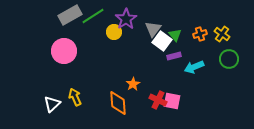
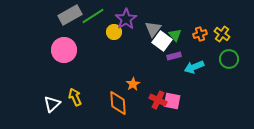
pink circle: moved 1 px up
